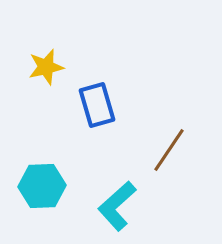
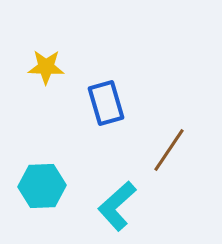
yellow star: rotated 15 degrees clockwise
blue rectangle: moved 9 px right, 2 px up
